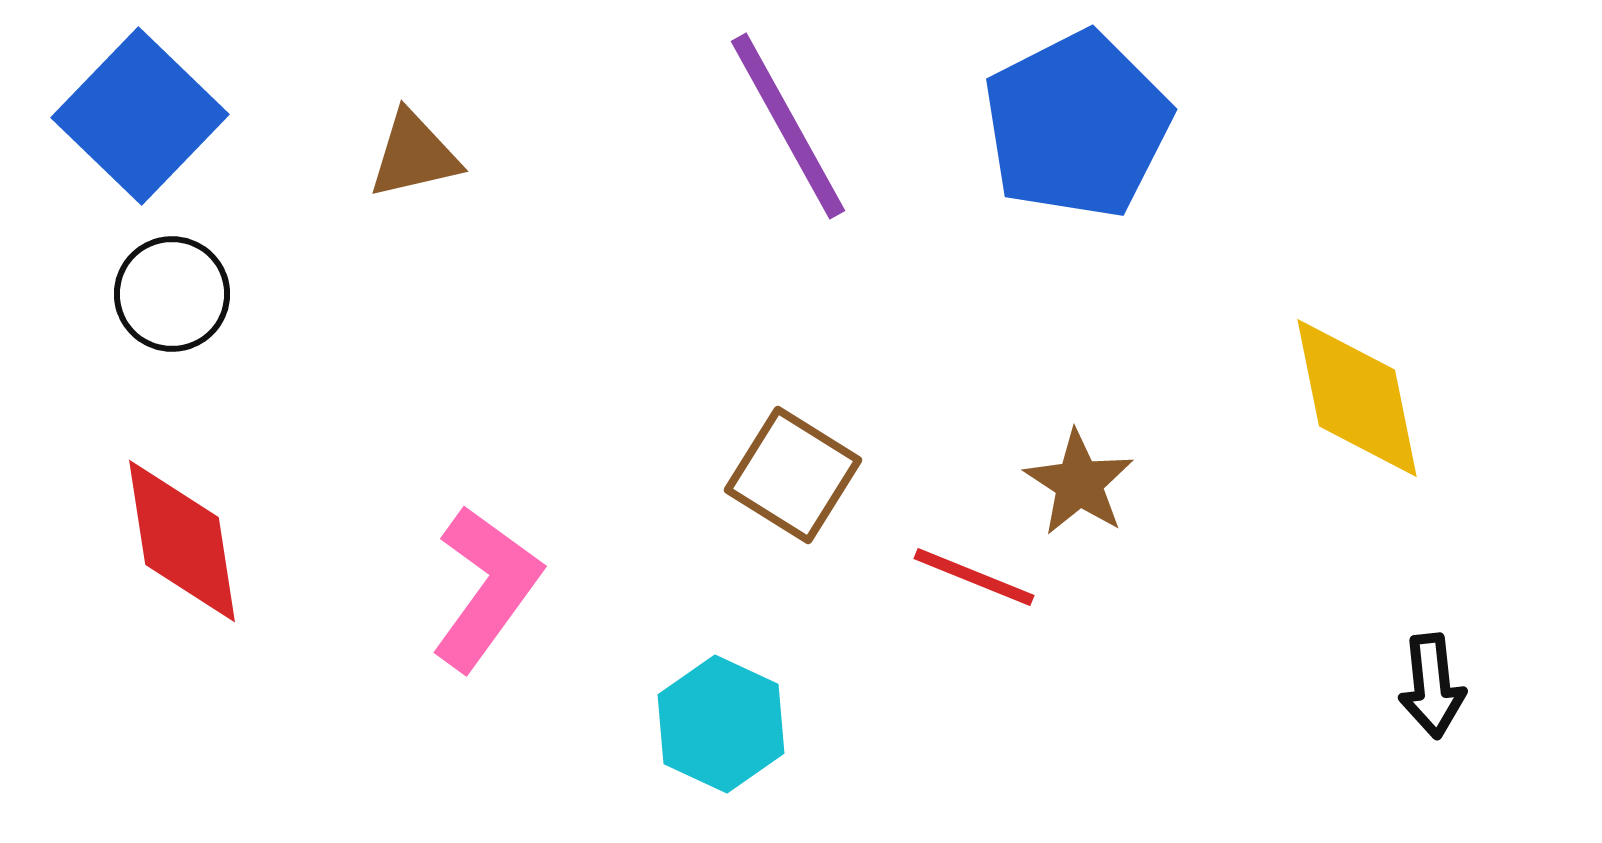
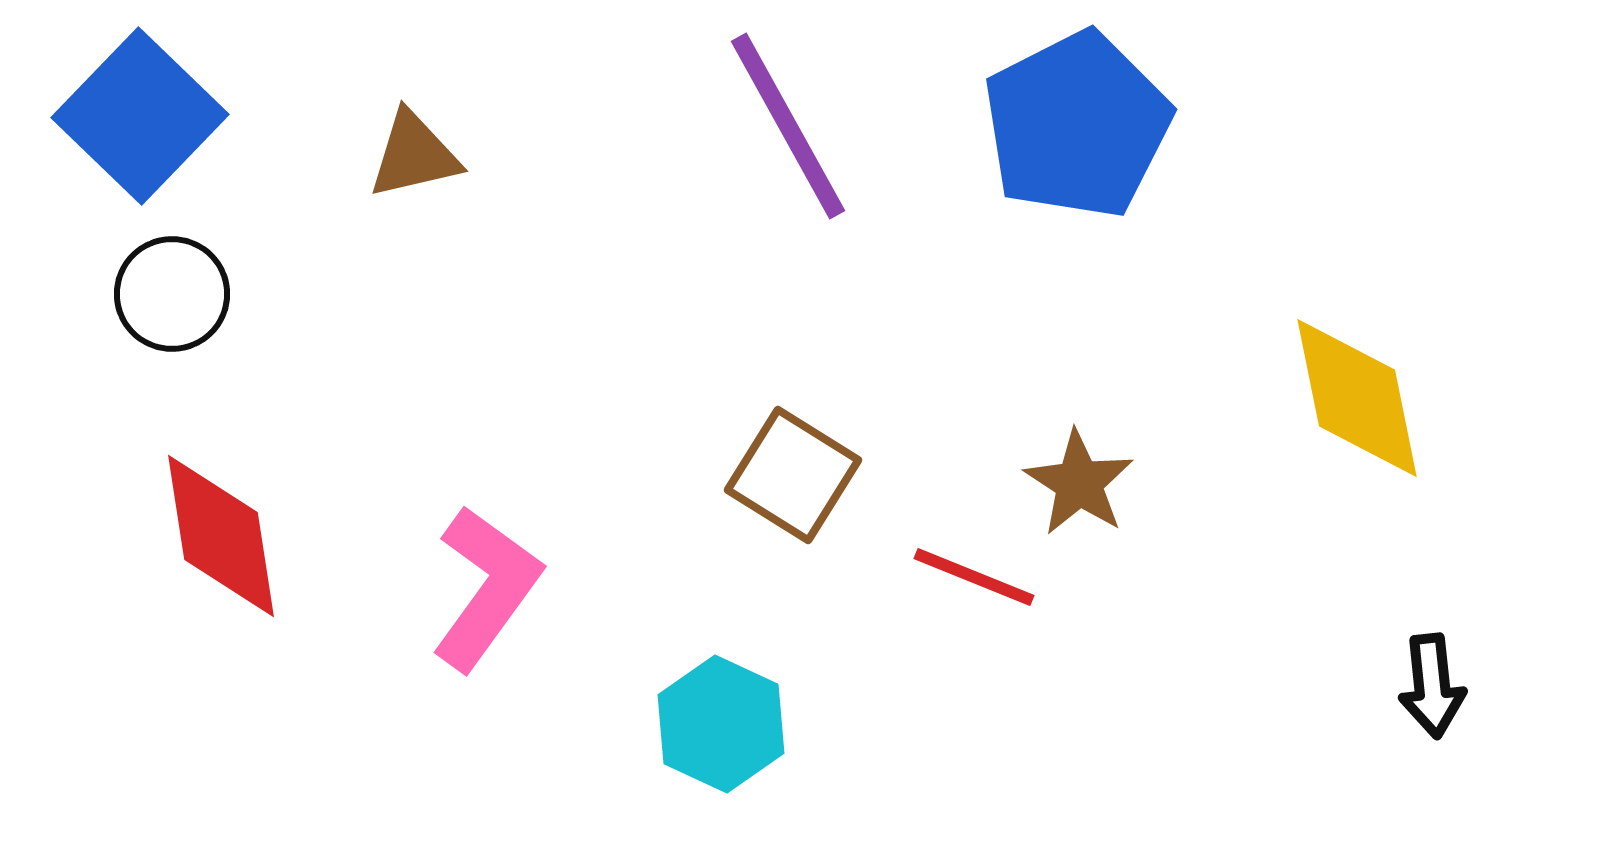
red diamond: moved 39 px right, 5 px up
